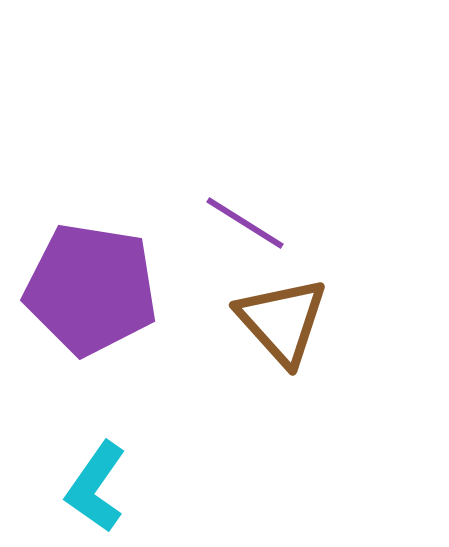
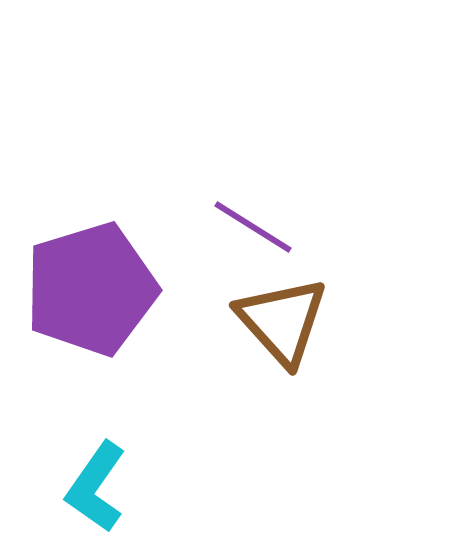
purple line: moved 8 px right, 4 px down
purple pentagon: rotated 26 degrees counterclockwise
